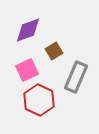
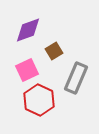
gray rectangle: moved 1 px down
